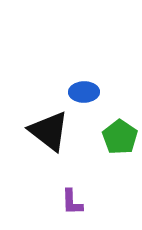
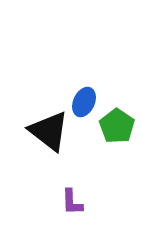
blue ellipse: moved 10 px down; rotated 64 degrees counterclockwise
green pentagon: moved 3 px left, 11 px up
